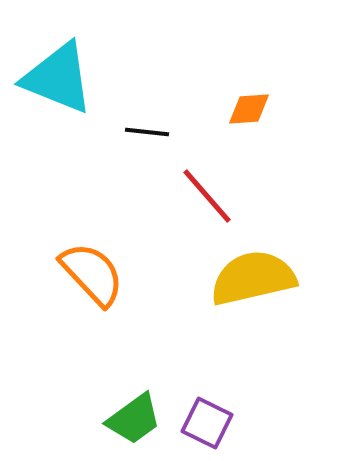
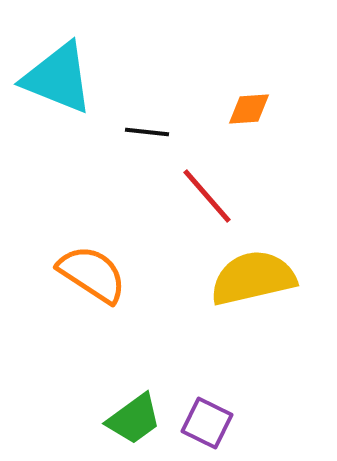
orange semicircle: rotated 14 degrees counterclockwise
